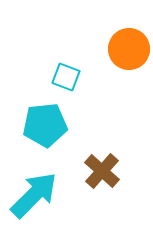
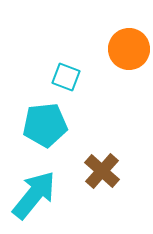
cyan arrow: rotated 6 degrees counterclockwise
